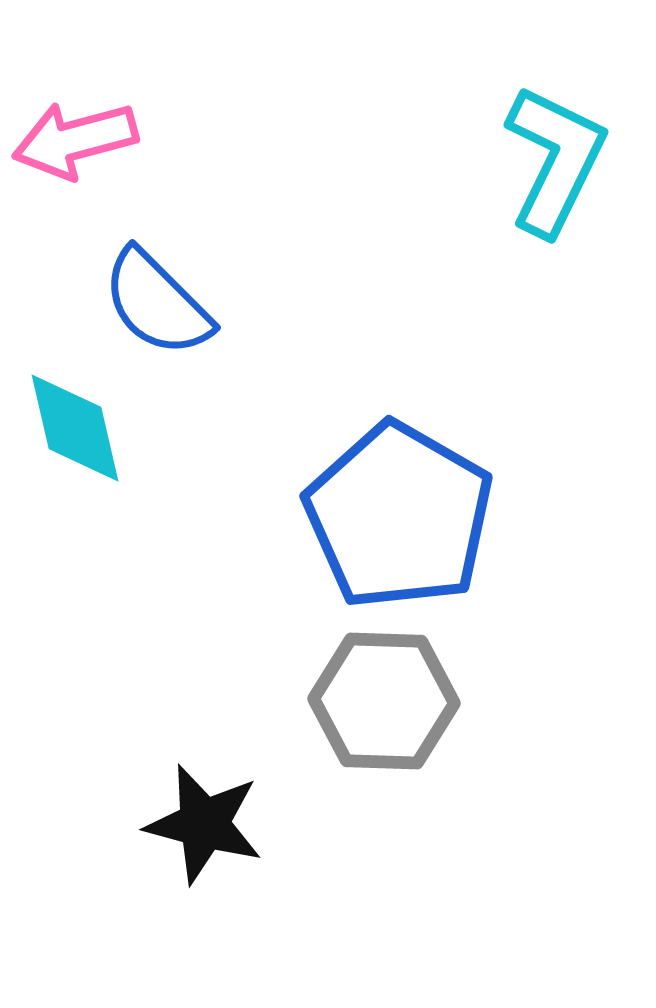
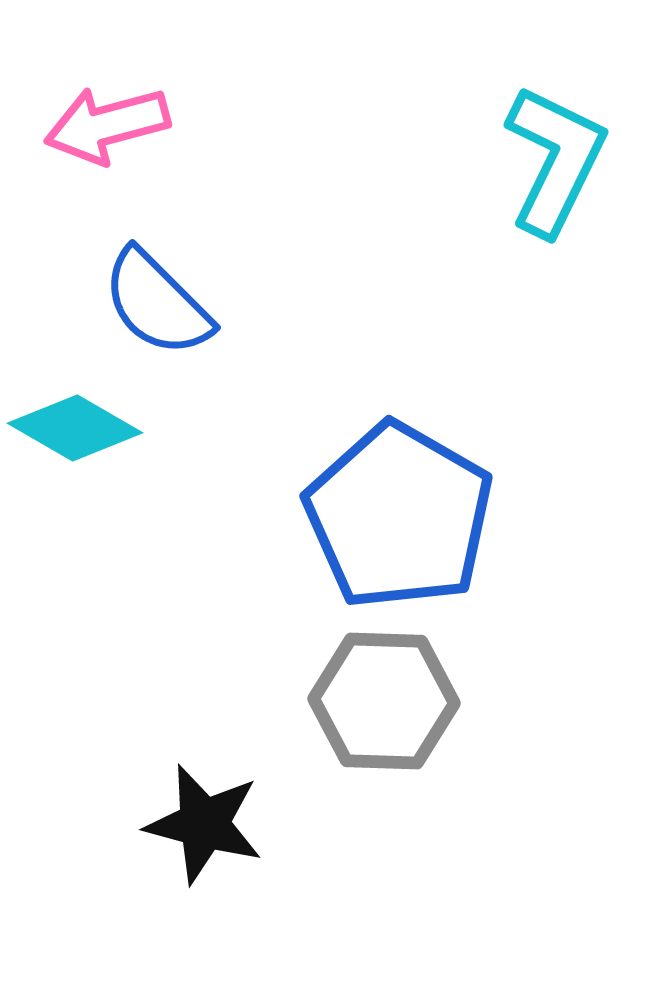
pink arrow: moved 32 px right, 15 px up
cyan diamond: rotated 47 degrees counterclockwise
